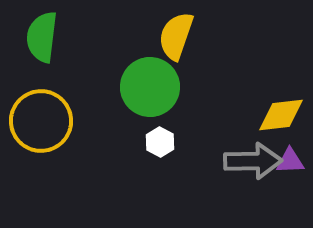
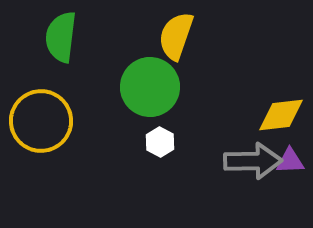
green semicircle: moved 19 px right
